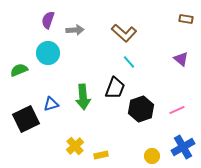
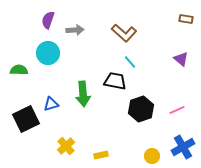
cyan line: moved 1 px right
green semicircle: rotated 24 degrees clockwise
black trapezoid: moved 7 px up; rotated 100 degrees counterclockwise
green arrow: moved 3 px up
yellow cross: moved 9 px left
